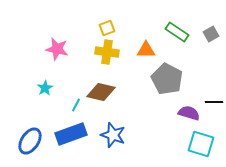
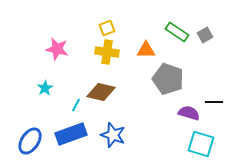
gray square: moved 6 px left, 1 px down
gray pentagon: moved 1 px right; rotated 8 degrees counterclockwise
